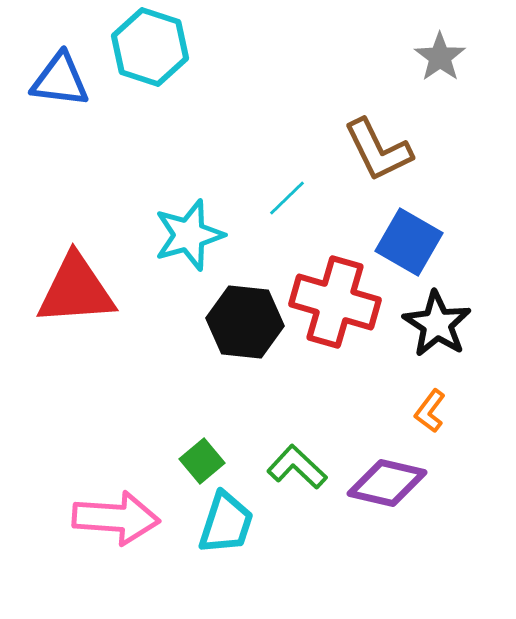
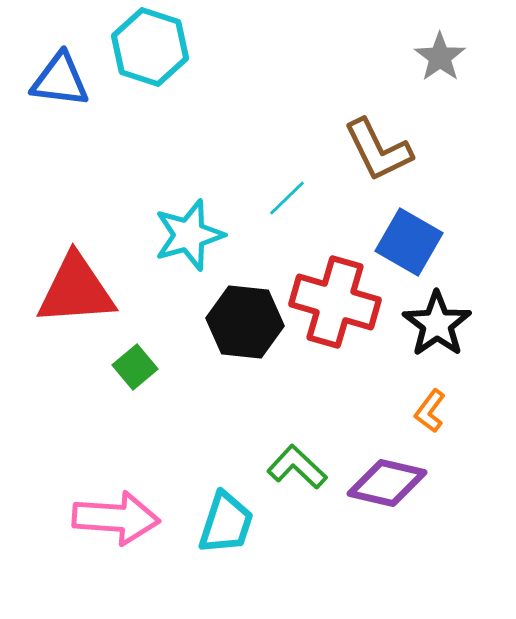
black star: rotated 4 degrees clockwise
green square: moved 67 px left, 94 px up
